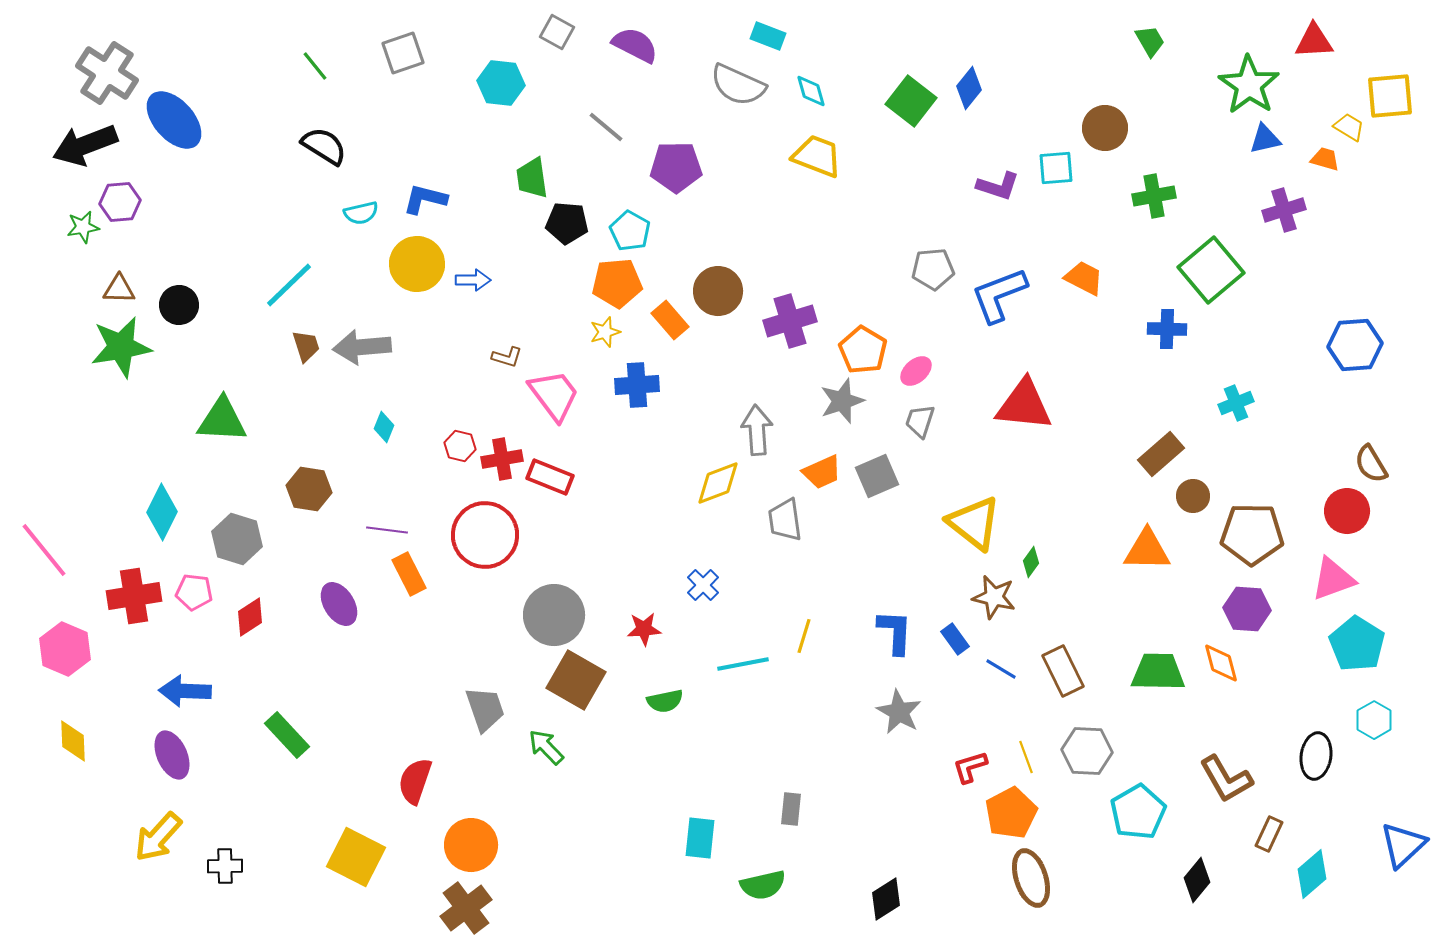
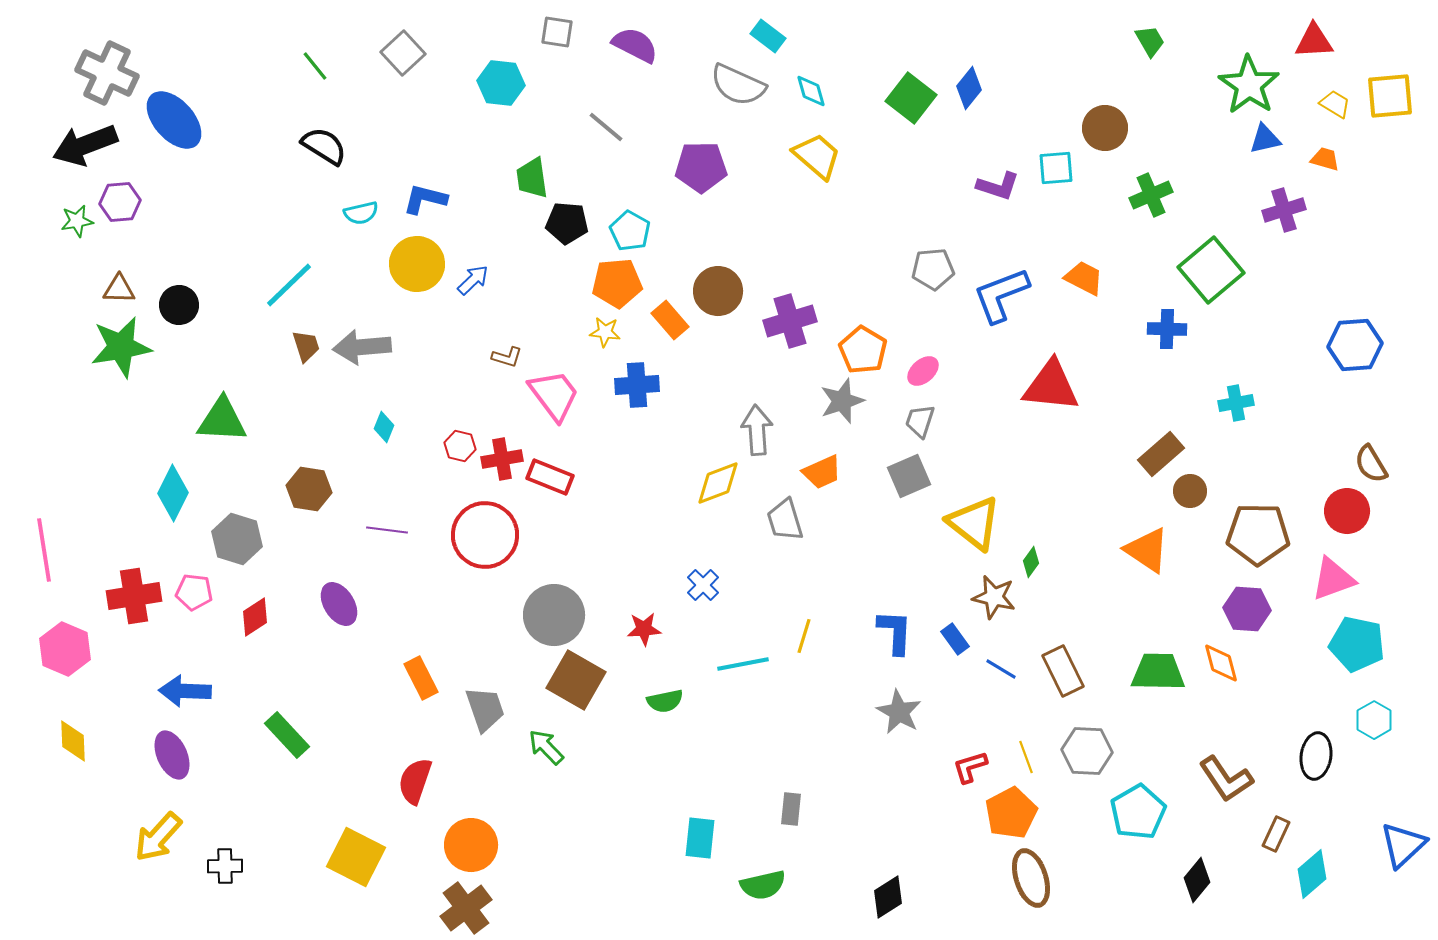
gray square at (557, 32): rotated 20 degrees counterclockwise
cyan rectangle at (768, 36): rotated 16 degrees clockwise
gray square at (403, 53): rotated 24 degrees counterclockwise
gray cross at (107, 73): rotated 8 degrees counterclockwise
green square at (911, 101): moved 3 px up
yellow trapezoid at (1349, 127): moved 14 px left, 23 px up
yellow trapezoid at (817, 156): rotated 20 degrees clockwise
purple pentagon at (676, 167): moved 25 px right
green cross at (1154, 196): moved 3 px left, 1 px up; rotated 12 degrees counterclockwise
green star at (83, 227): moved 6 px left, 6 px up
blue arrow at (473, 280): rotated 44 degrees counterclockwise
blue L-shape at (999, 295): moved 2 px right
yellow star at (605, 332): rotated 24 degrees clockwise
pink ellipse at (916, 371): moved 7 px right
cyan cross at (1236, 403): rotated 12 degrees clockwise
red triangle at (1024, 405): moved 27 px right, 19 px up
gray square at (877, 476): moved 32 px right
brown circle at (1193, 496): moved 3 px left, 5 px up
cyan diamond at (162, 512): moved 11 px right, 19 px up
gray trapezoid at (785, 520): rotated 9 degrees counterclockwise
brown pentagon at (1252, 534): moved 6 px right
pink line at (44, 550): rotated 30 degrees clockwise
orange triangle at (1147, 550): rotated 33 degrees clockwise
orange rectangle at (409, 574): moved 12 px right, 104 px down
red diamond at (250, 617): moved 5 px right
cyan pentagon at (1357, 644): rotated 20 degrees counterclockwise
brown L-shape at (1226, 779): rotated 4 degrees counterclockwise
brown rectangle at (1269, 834): moved 7 px right
black diamond at (886, 899): moved 2 px right, 2 px up
